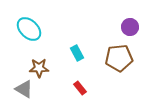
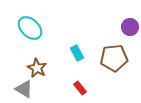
cyan ellipse: moved 1 px right, 1 px up
brown pentagon: moved 5 px left
brown star: moved 2 px left; rotated 30 degrees clockwise
